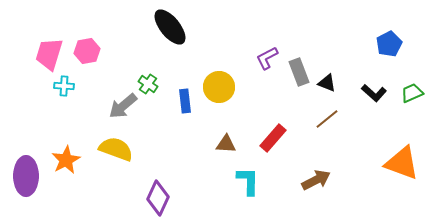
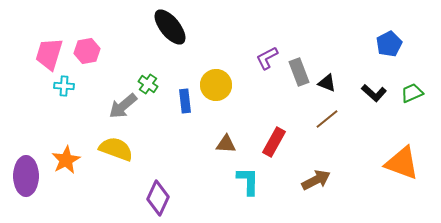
yellow circle: moved 3 px left, 2 px up
red rectangle: moved 1 px right, 4 px down; rotated 12 degrees counterclockwise
